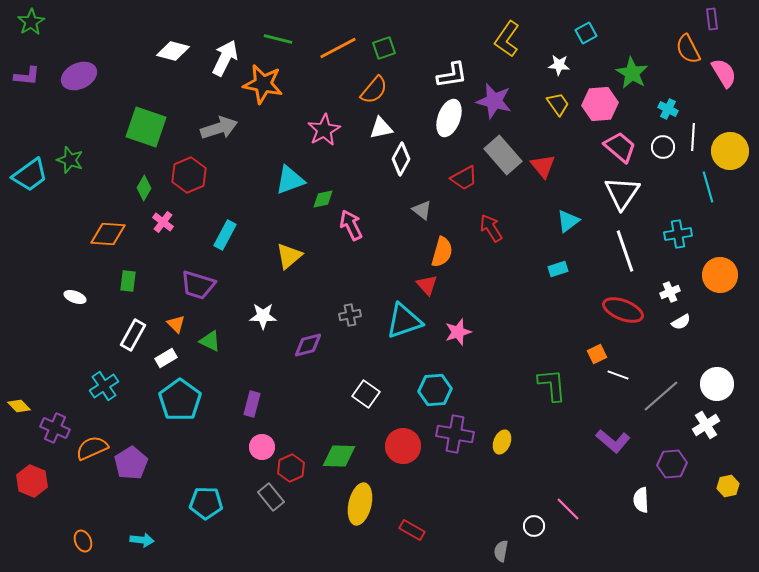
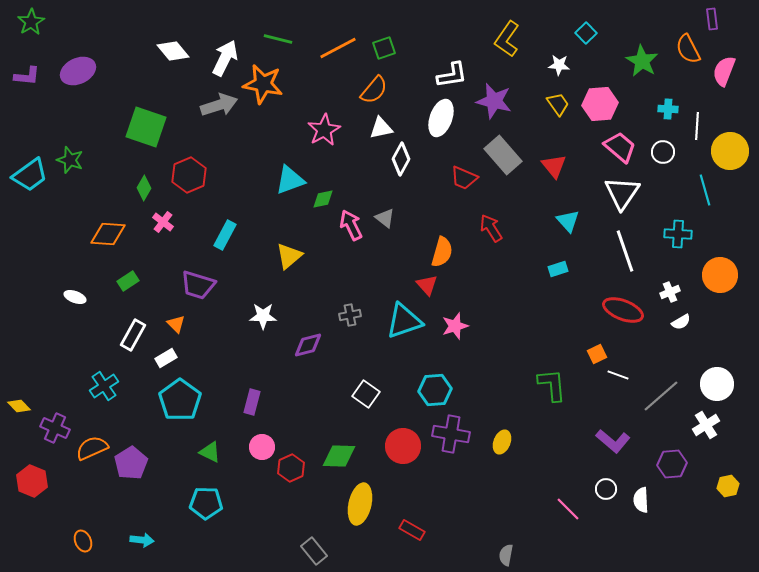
cyan square at (586, 33): rotated 15 degrees counterclockwise
white diamond at (173, 51): rotated 36 degrees clockwise
green star at (632, 73): moved 10 px right, 12 px up
pink semicircle at (724, 73): moved 2 px up; rotated 128 degrees counterclockwise
purple ellipse at (79, 76): moved 1 px left, 5 px up
cyan cross at (668, 109): rotated 24 degrees counterclockwise
white ellipse at (449, 118): moved 8 px left
gray arrow at (219, 128): moved 23 px up
white line at (693, 137): moved 4 px right, 11 px up
white circle at (663, 147): moved 5 px down
red triangle at (543, 166): moved 11 px right
red trapezoid at (464, 178): rotated 52 degrees clockwise
cyan line at (708, 187): moved 3 px left, 3 px down
gray triangle at (422, 210): moved 37 px left, 8 px down
cyan triangle at (568, 221): rotated 35 degrees counterclockwise
cyan cross at (678, 234): rotated 12 degrees clockwise
green rectangle at (128, 281): rotated 50 degrees clockwise
pink star at (458, 332): moved 3 px left, 6 px up
green triangle at (210, 341): moved 111 px down
purple rectangle at (252, 404): moved 2 px up
purple cross at (455, 434): moved 4 px left
gray rectangle at (271, 497): moved 43 px right, 54 px down
white circle at (534, 526): moved 72 px right, 37 px up
gray semicircle at (501, 551): moved 5 px right, 4 px down
